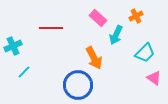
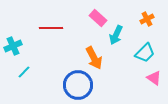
orange cross: moved 11 px right, 3 px down
